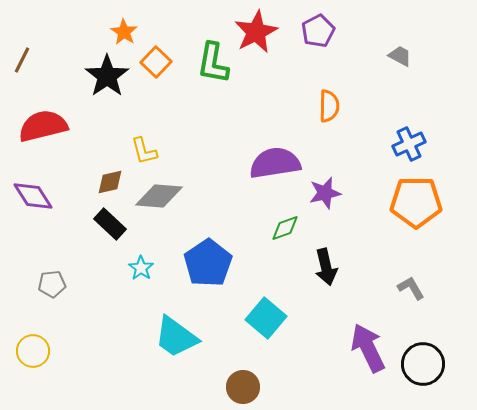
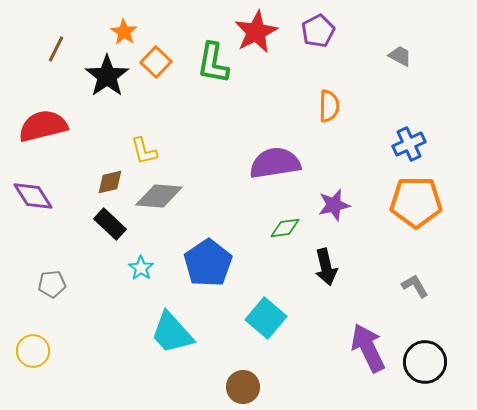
brown line: moved 34 px right, 11 px up
purple star: moved 9 px right, 12 px down
green diamond: rotated 12 degrees clockwise
gray L-shape: moved 4 px right, 2 px up
cyan trapezoid: moved 4 px left, 4 px up; rotated 12 degrees clockwise
black circle: moved 2 px right, 2 px up
